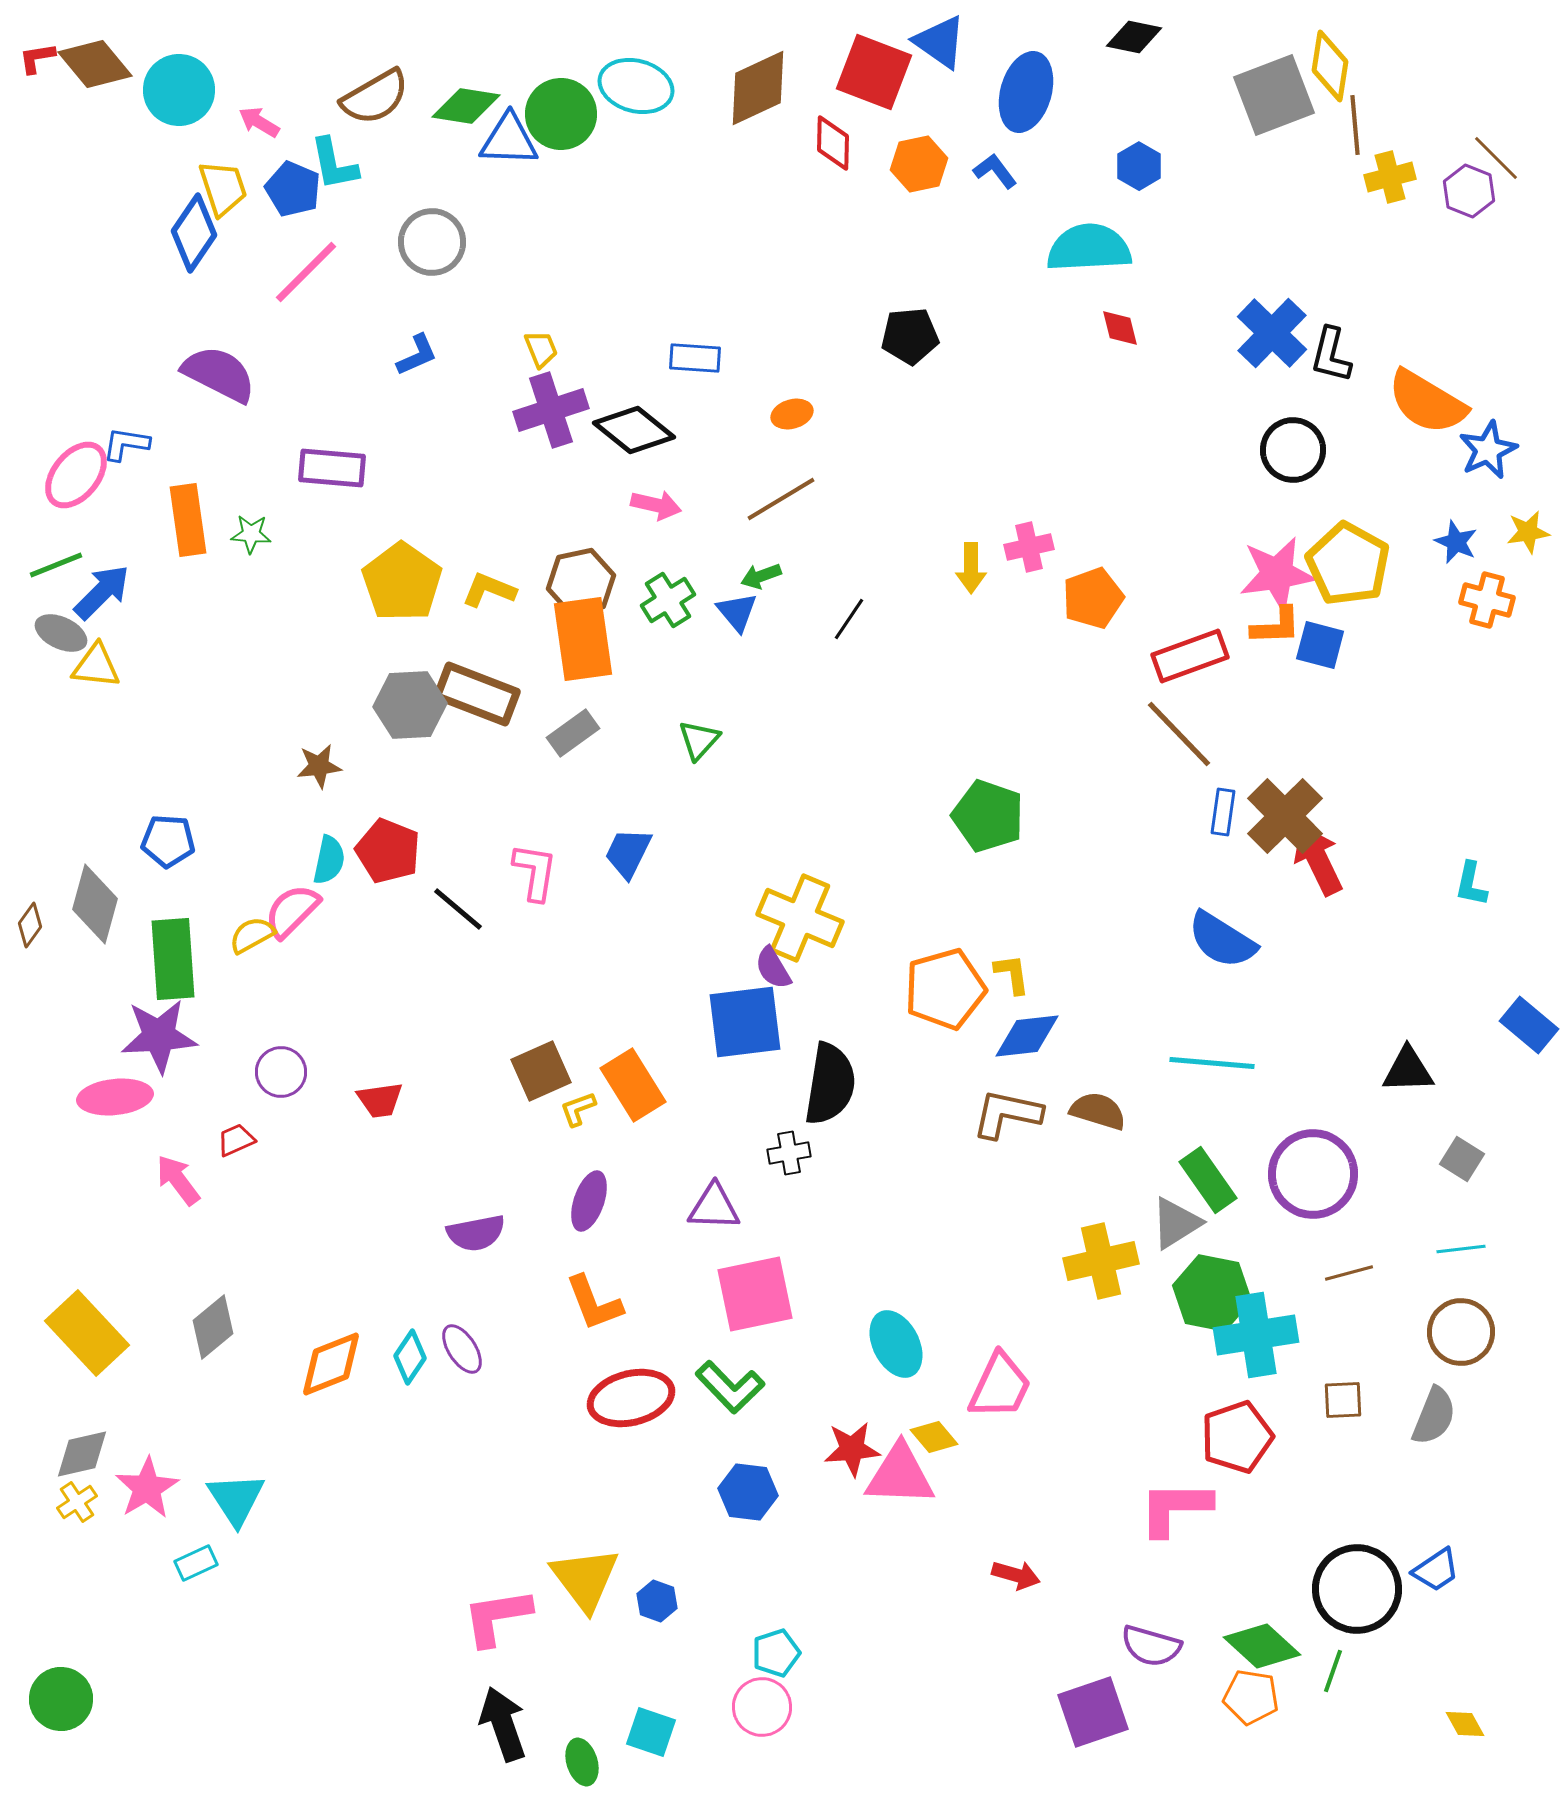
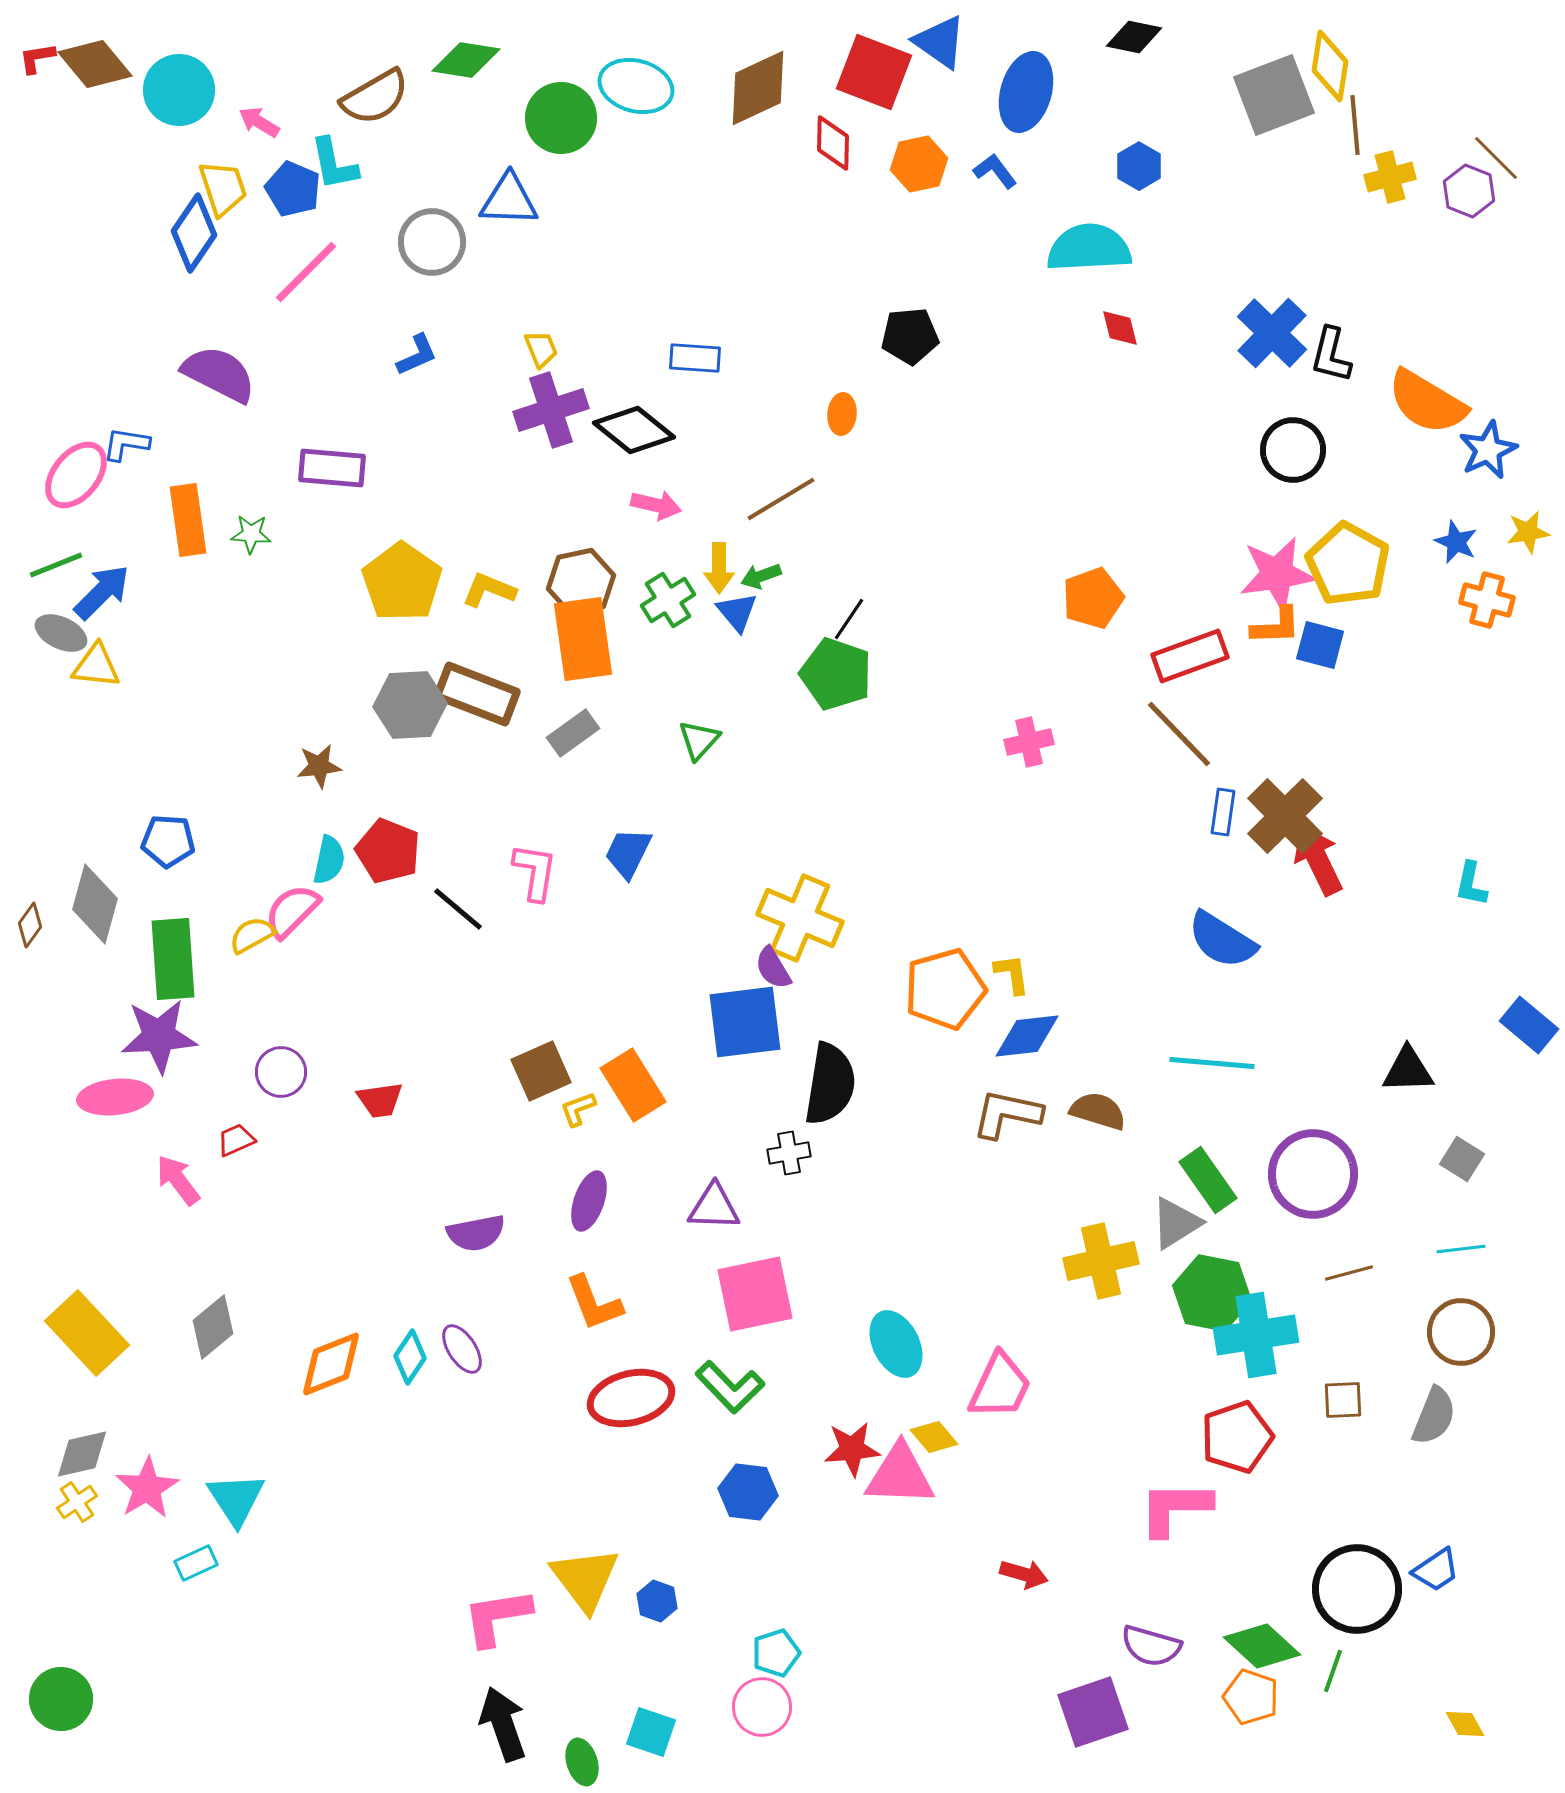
green diamond at (466, 106): moved 46 px up
green circle at (561, 114): moved 4 px down
blue triangle at (509, 140): moved 60 px down
orange ellipse at (792, 414): moved 50 px right; rotated 69 degrees counterclockwise
pink cross at (1029, 547): moved 195 px down
yellow arrow at (971, 568): moved 252 px left
green pentagon at (988, 816): moved 152 px left, 142 px up
red arrow at (1016, 1575): moved 8 px right, 1 px up
orange pentagon at (1251, 1697): rotated 10 degrees clockwise
